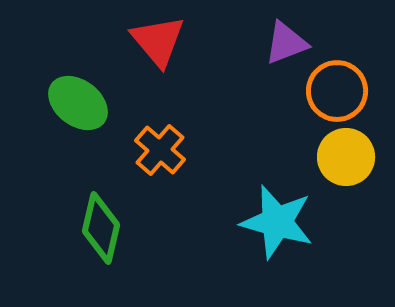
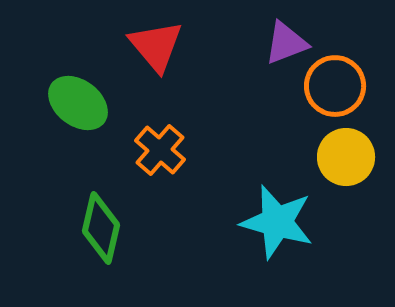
red triangle: moved 2 px left, 5 px down
orange circle: moved 2 px left, 5 px up
